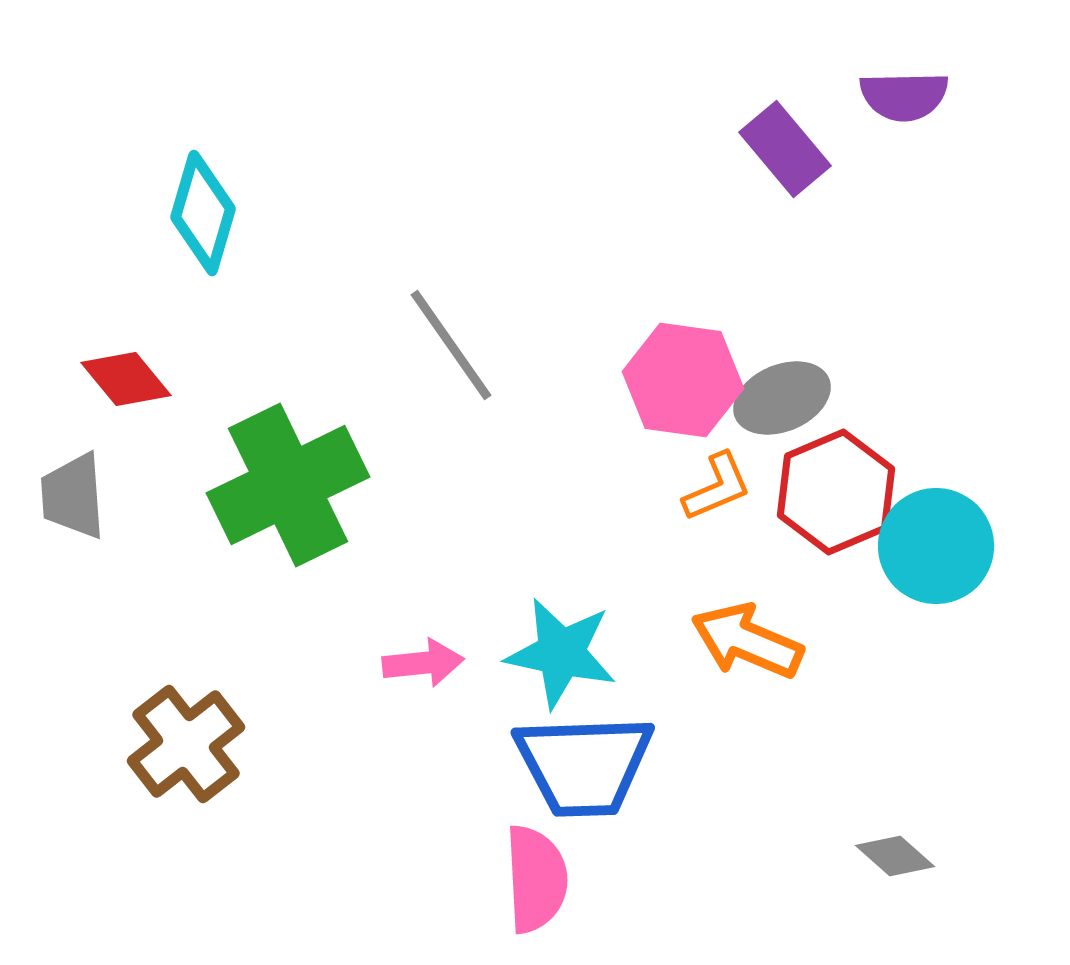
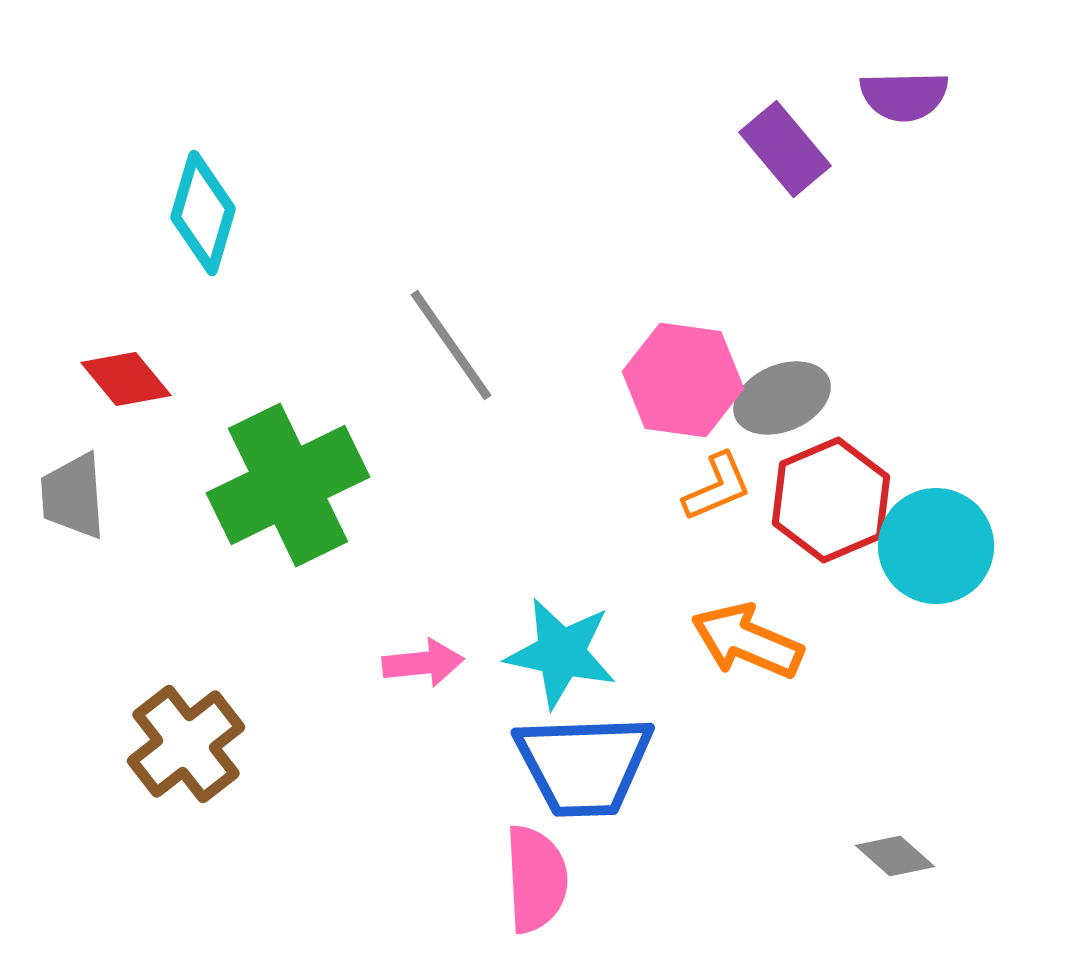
red hexagon: moved 5 px left, 8 px down
